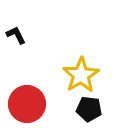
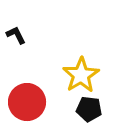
red circle: moved 2 px up
